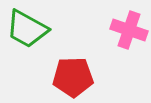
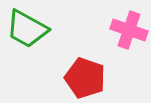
red pentagon: moved 12 px right, 1 px down; rotated 21 degrees clockwise
